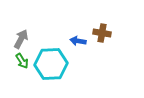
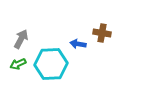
blue arrow: moved 3 px down
green arrow: moved 4 px left, 3 px down; rotated 98 degrees clockwise
